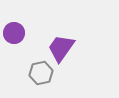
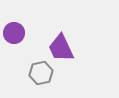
purple trapezoid: rotated 60 degrees counterclockwise
